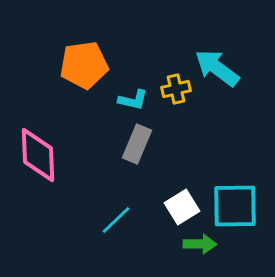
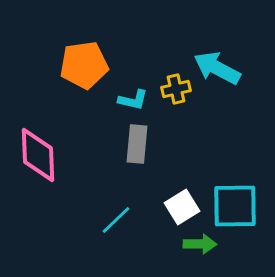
cyan arrow: rotated 9 degrees counterclockwise
gray rectangle: rotated 18 degrees counterclockwise
